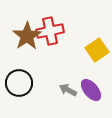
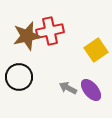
brown star: rotated 20 degrees clockwise
yellow square: moved 1 px left
black circle: moved 6 px up
gray arrow: moved 2 px up
